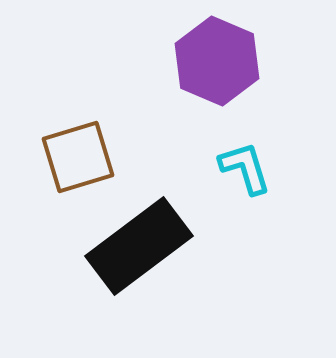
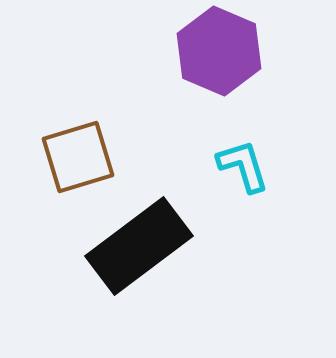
purple hexagon: moved 2 px right, 10 px up
cyan L-shape: moved 2 px left, 2 px up
